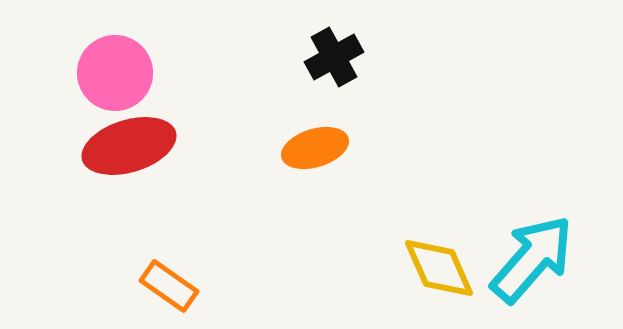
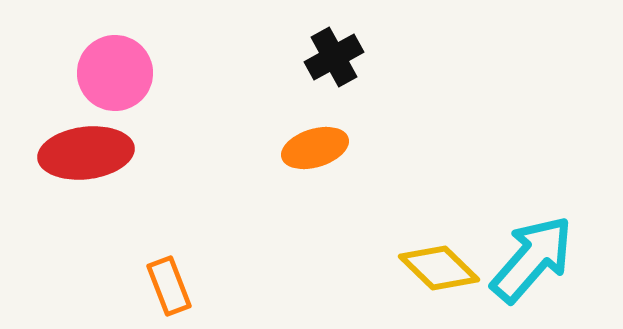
red ellipse: moved 43 px left, 7 px down; rotated 10 degrees clockwise
yellow diamond: rotated 22 degrees counterclockwise
orange rectangle: rotated 34 degrees clockwise
